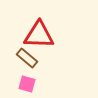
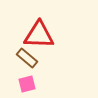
pink square: rotated 30 degrees counterclockwise
